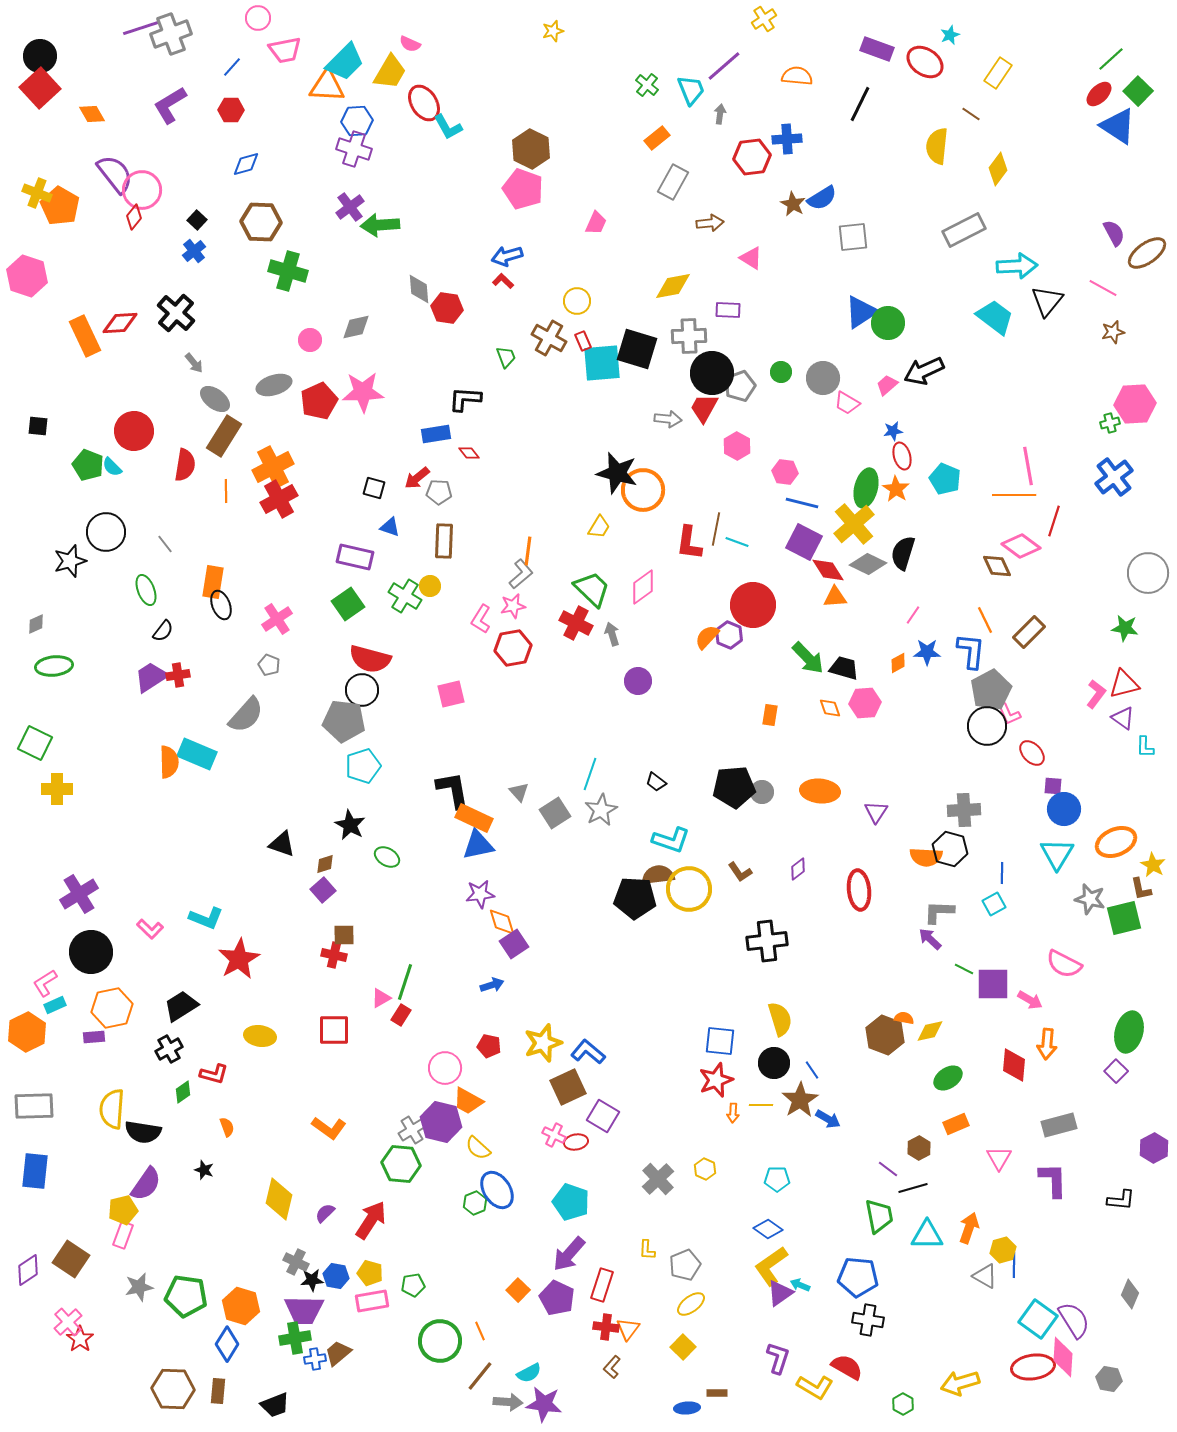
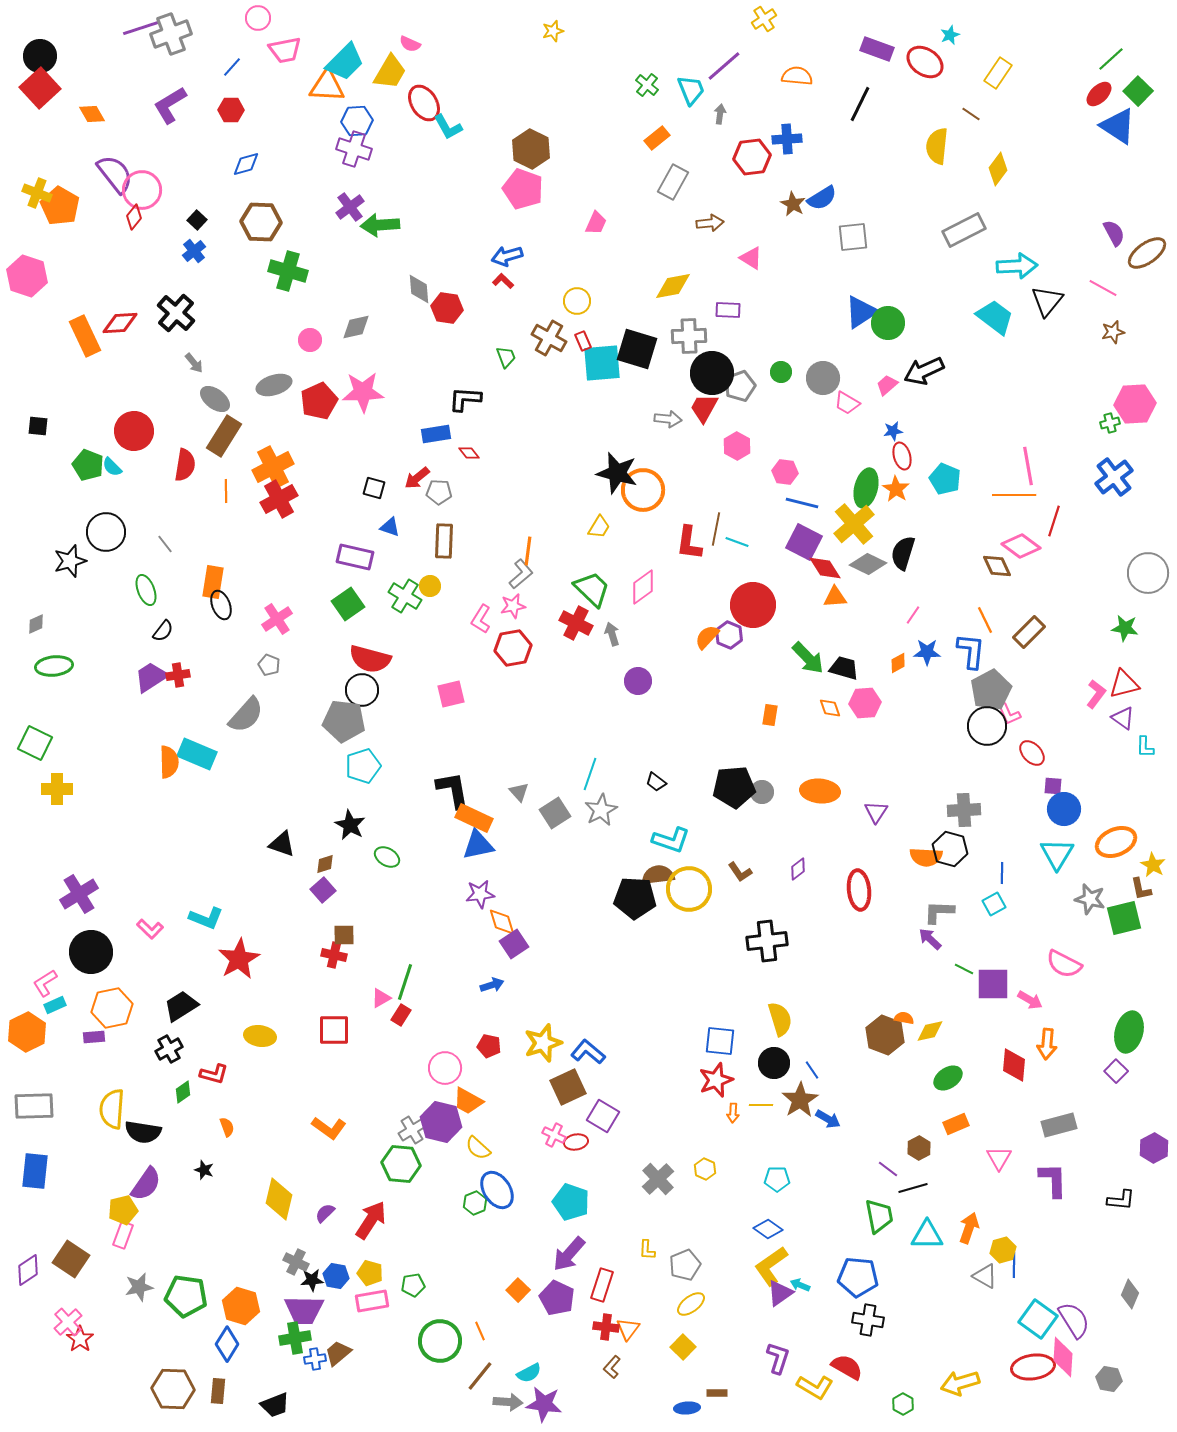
red diamond at (828, 570): moved 3 px left, 2 px up
